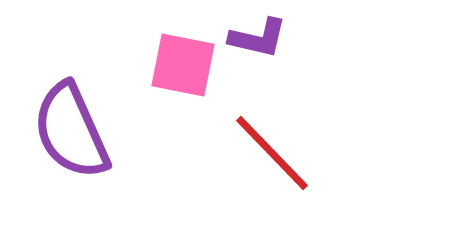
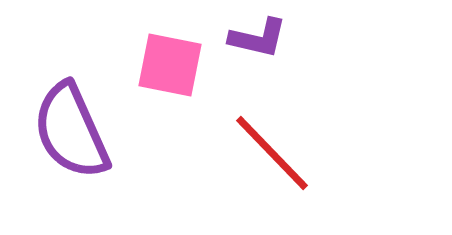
pink square: moved 13 px left
